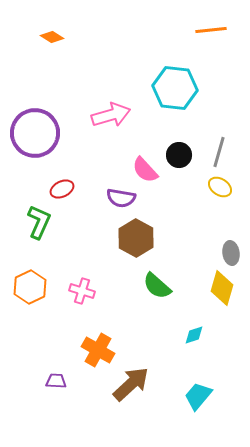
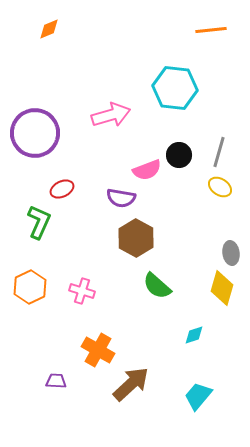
orange diamond: moved 3 px left, 8 px up; rotated 55 degrees counterclockwise
pink semicircle: moved 2 px right; rotated 68 degrees counterclockwise
